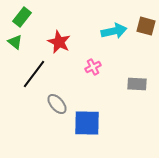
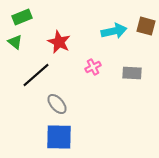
green rectangle: rotated 30 degrees clockwise
black line: moved 2 px right, 1 px down; rotated 12 degrees clockwise
gray rectangle: moved 5 px left, 11 px up
blue square: moved 28 px left, 14 px down
